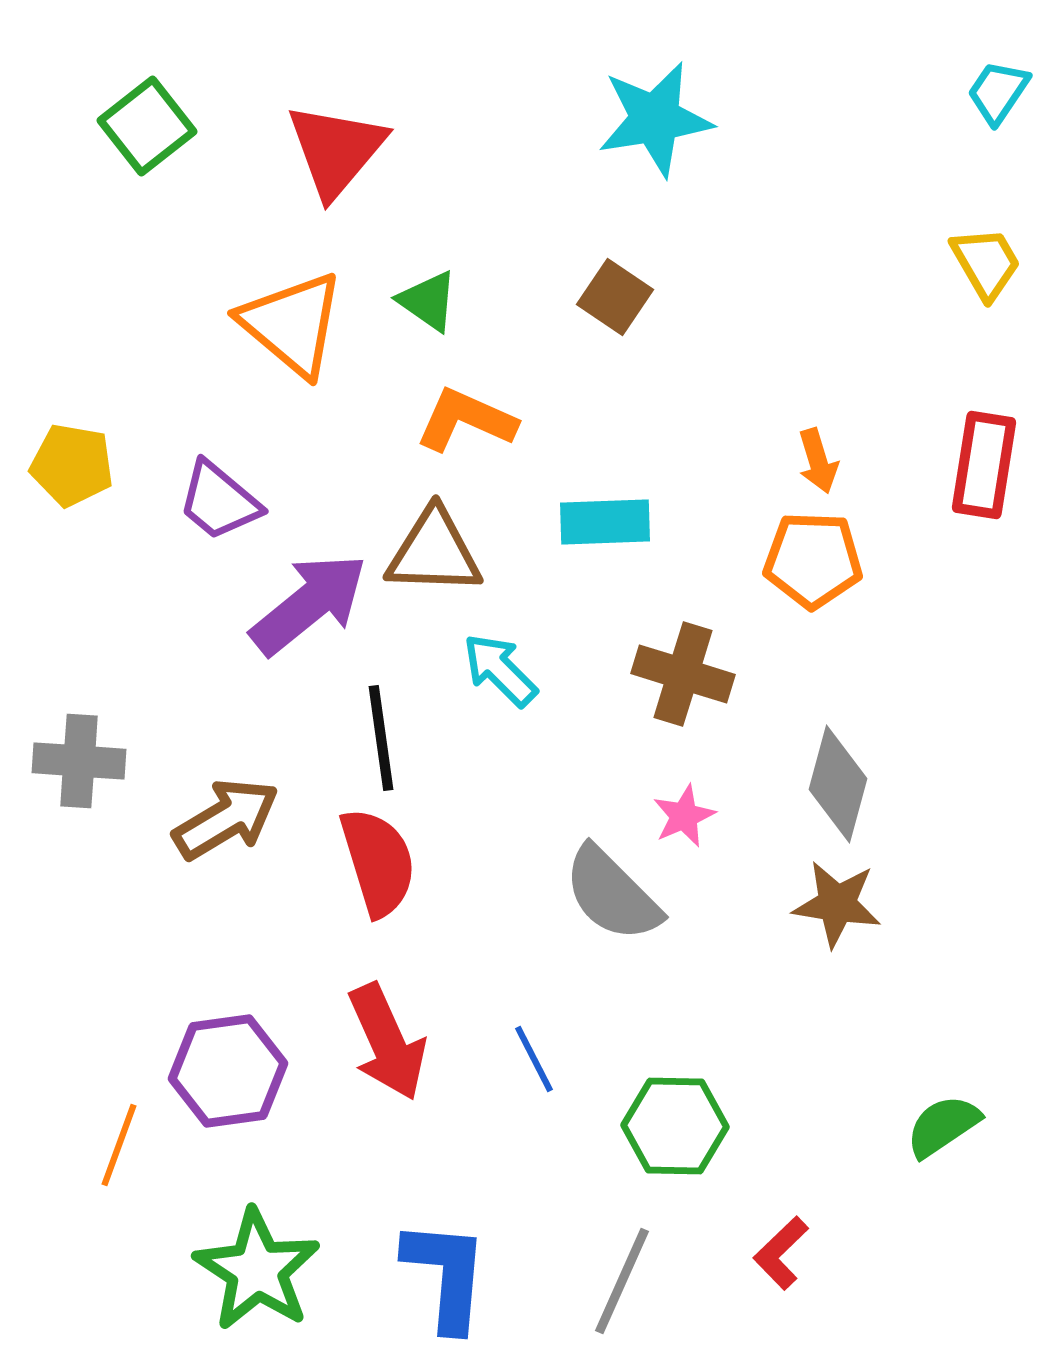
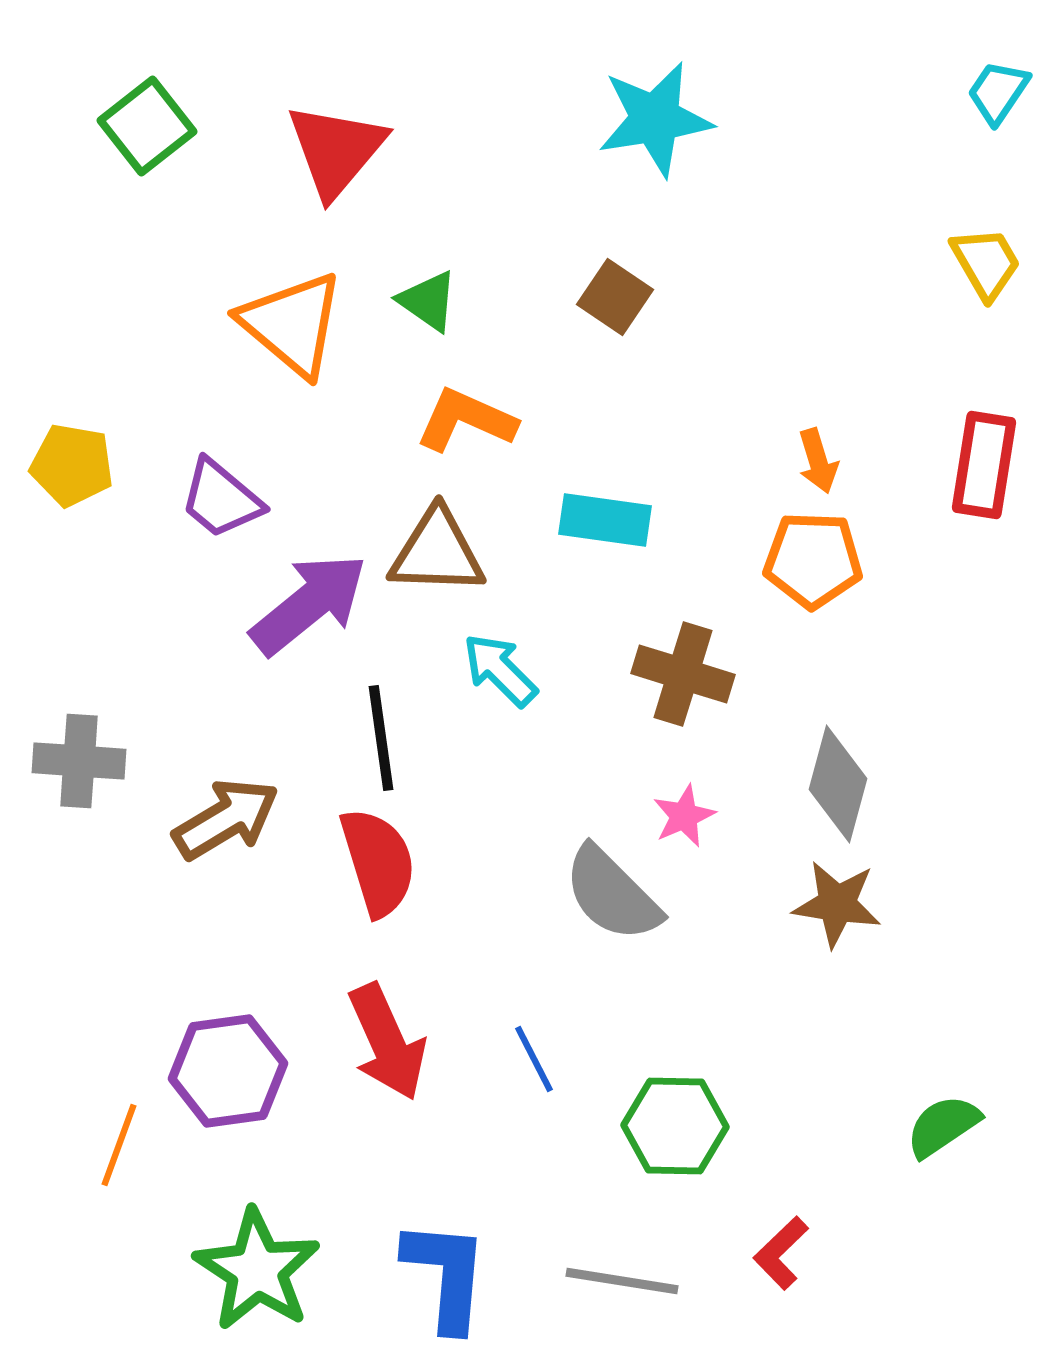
purple trapezoid: moved 2 px right, 2 px up
cyan rectangle: moved 2 px up; rotated 10 degrees clockwise
brown triangle: moved 3 px right
gray line: rotated 75 degrees clockwise
